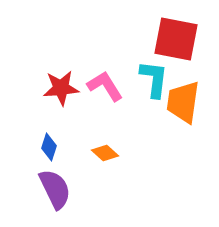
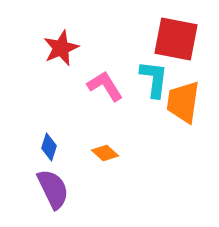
red star: moved 40 px up; rotated 18 degrees counterclockwise
purple semicircle: moved 2 px left
